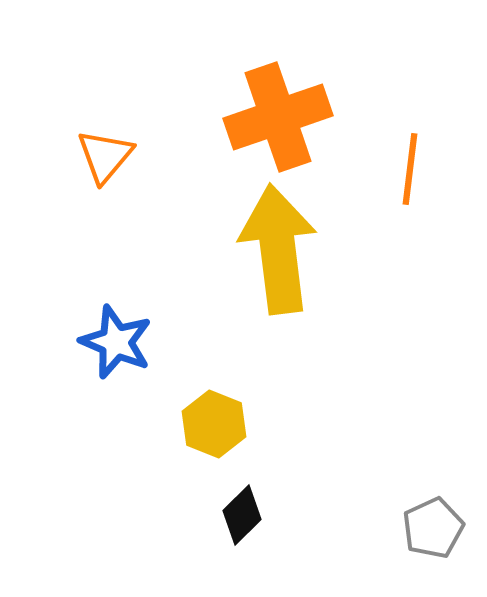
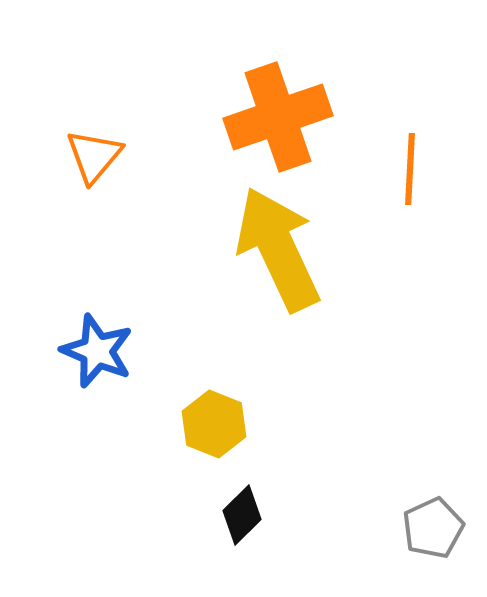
orange triangle: moved 11 px left
orange line: rotated 4 degrees counterclockwise
yellow arrow: rotated 18 degrees counterclockwise
blue star: moved 19 px left, 9 px down
